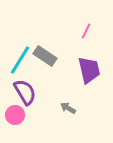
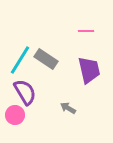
pink line: rotated 63 degrees clockwise
gray rectangle: moved 1 px right, 3 px down
